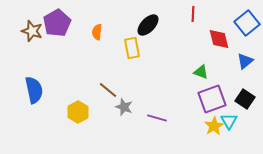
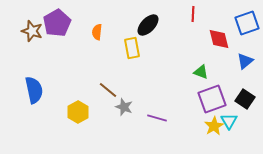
blue square: rotated 20 degrees clockwise
